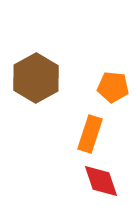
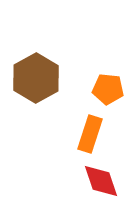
orange pentagon: moved 5 px left, 2 px down
